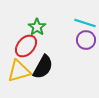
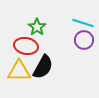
cyan line: moved 2 px left
purple circle: moved 2 px left
red ellipse: rotated 60 degrees clockwise
yellow triangle: rotated 15 degrees clockwise
